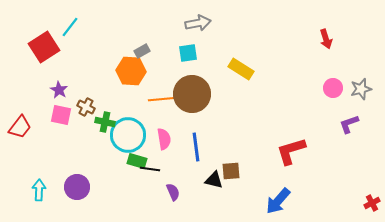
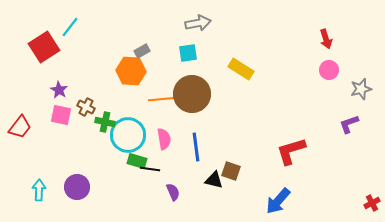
pink circle: moved 4 px left, 18 px up
brown square: rotated 24 degrees clockwise
